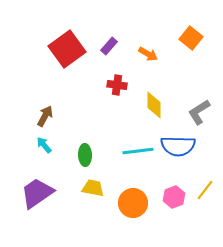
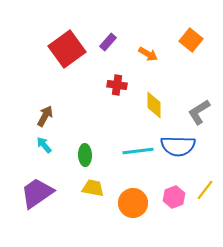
orange square: moved 2 px down
purple rectangle: moved 1 px left, 4 px up
